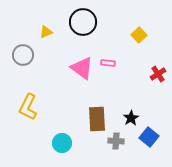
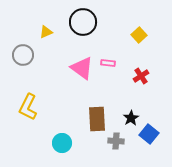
red cross: moved 17 px left, 2 px down
blue square: moved 3 px up
